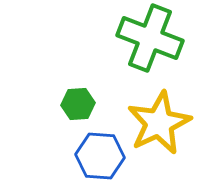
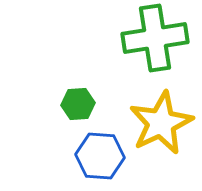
green cross: moved 5 px right; rotated 30 degrees counterclockwise
yellow star: moved 2 px right
